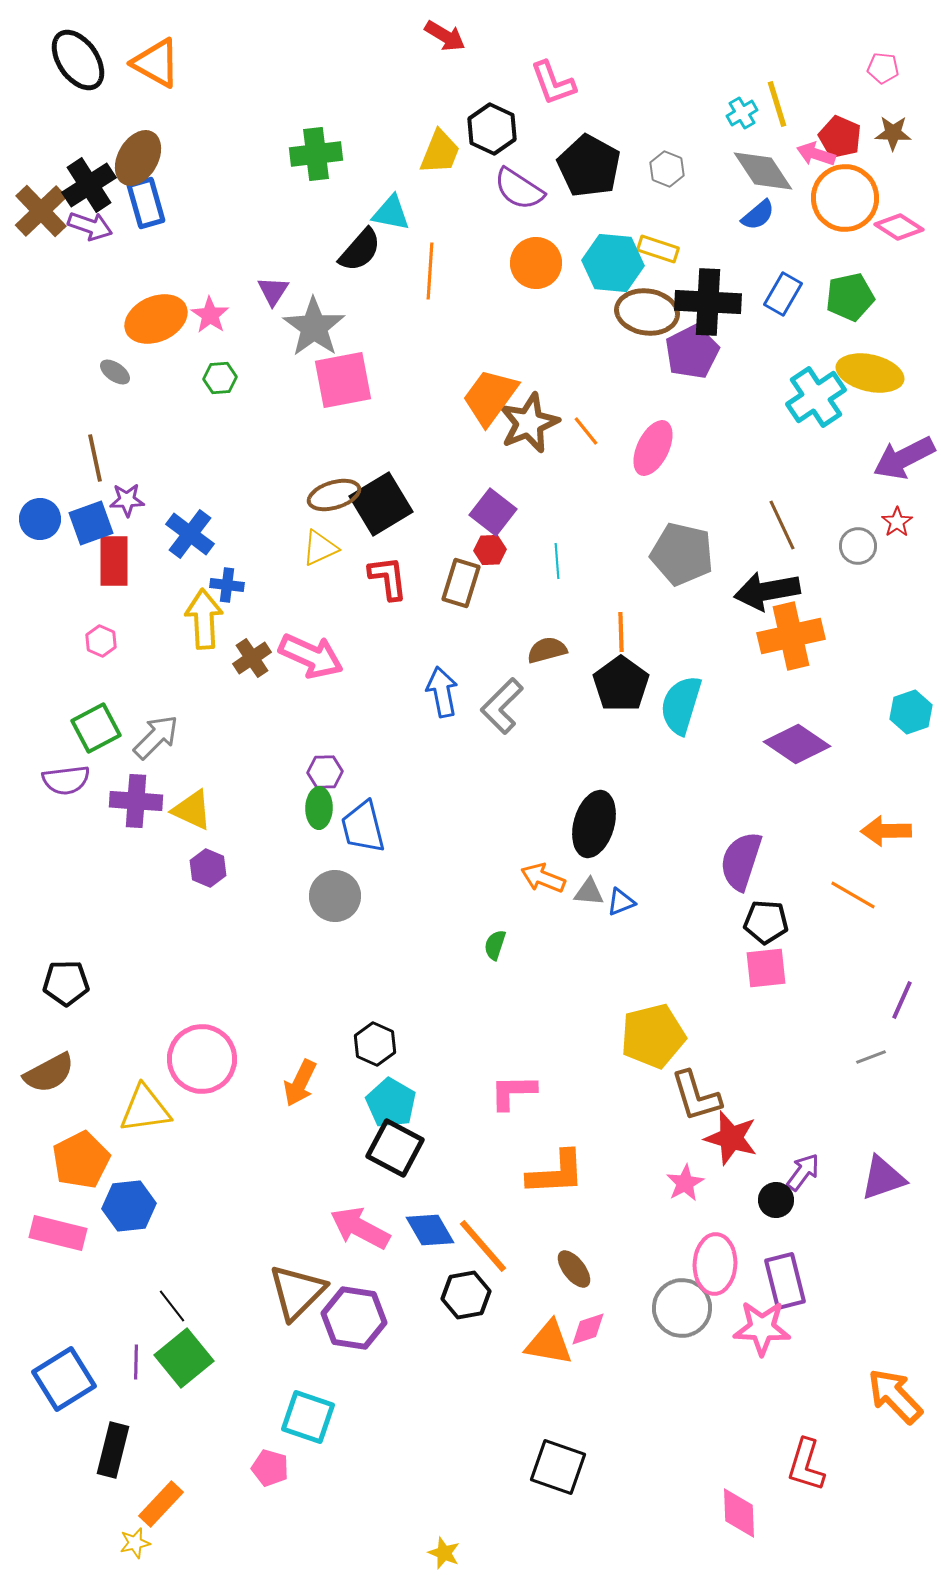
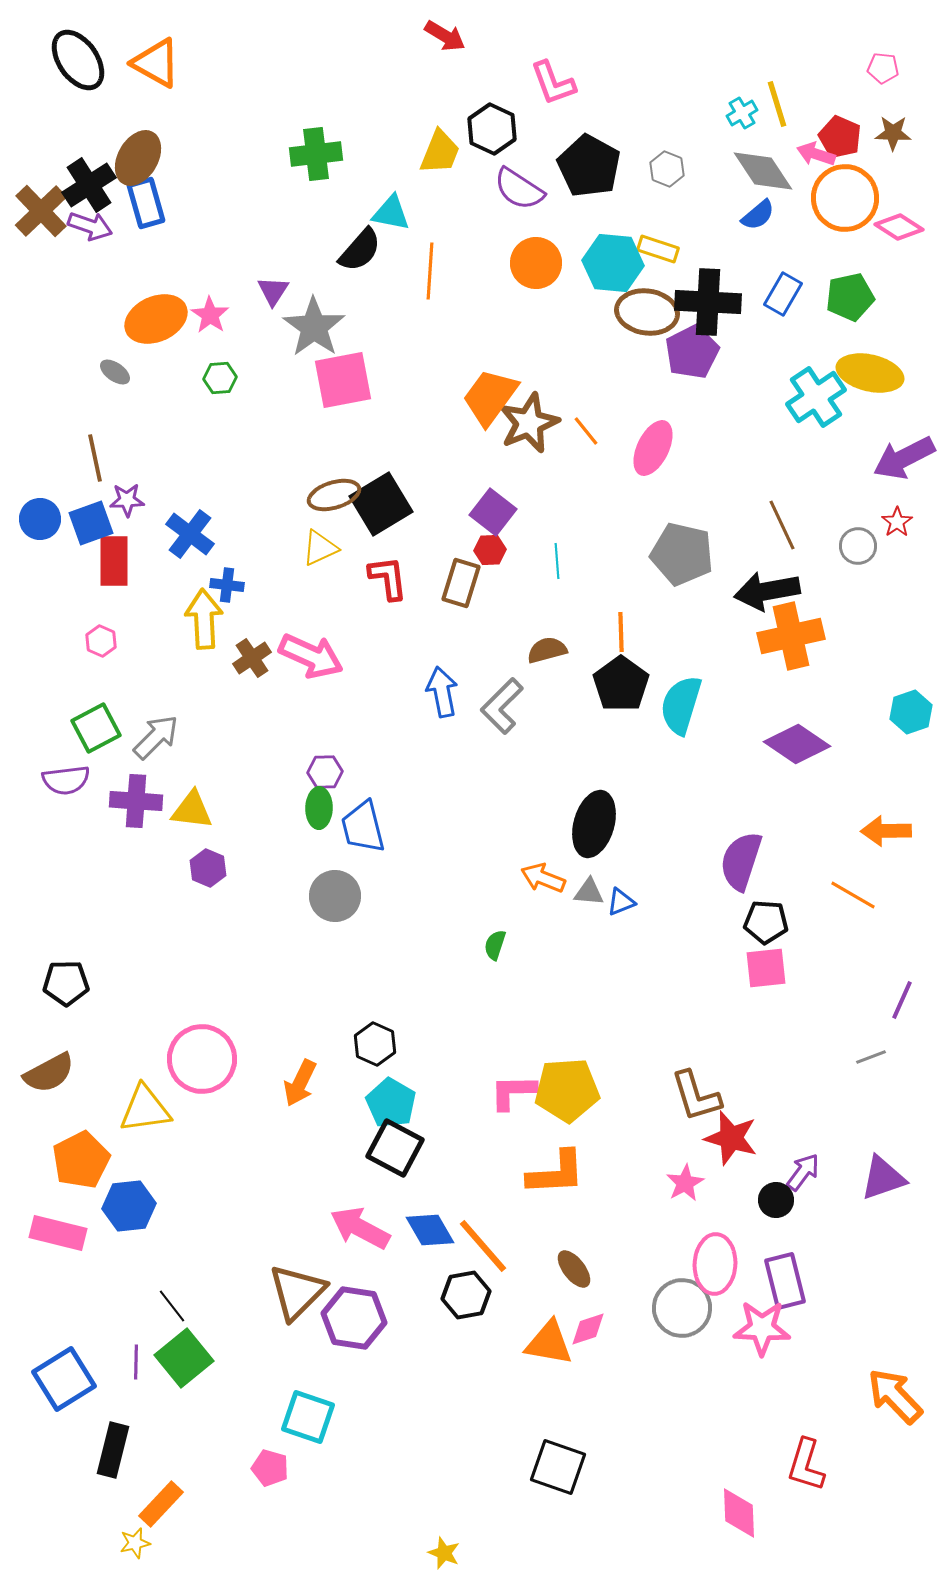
yellow triangle at (192, 810): rotated 18 degrees counterclockwise
yellow pentagon at (653, 1036): moved 86 px left, 54 px down; rotated 10 degrees clockwise
